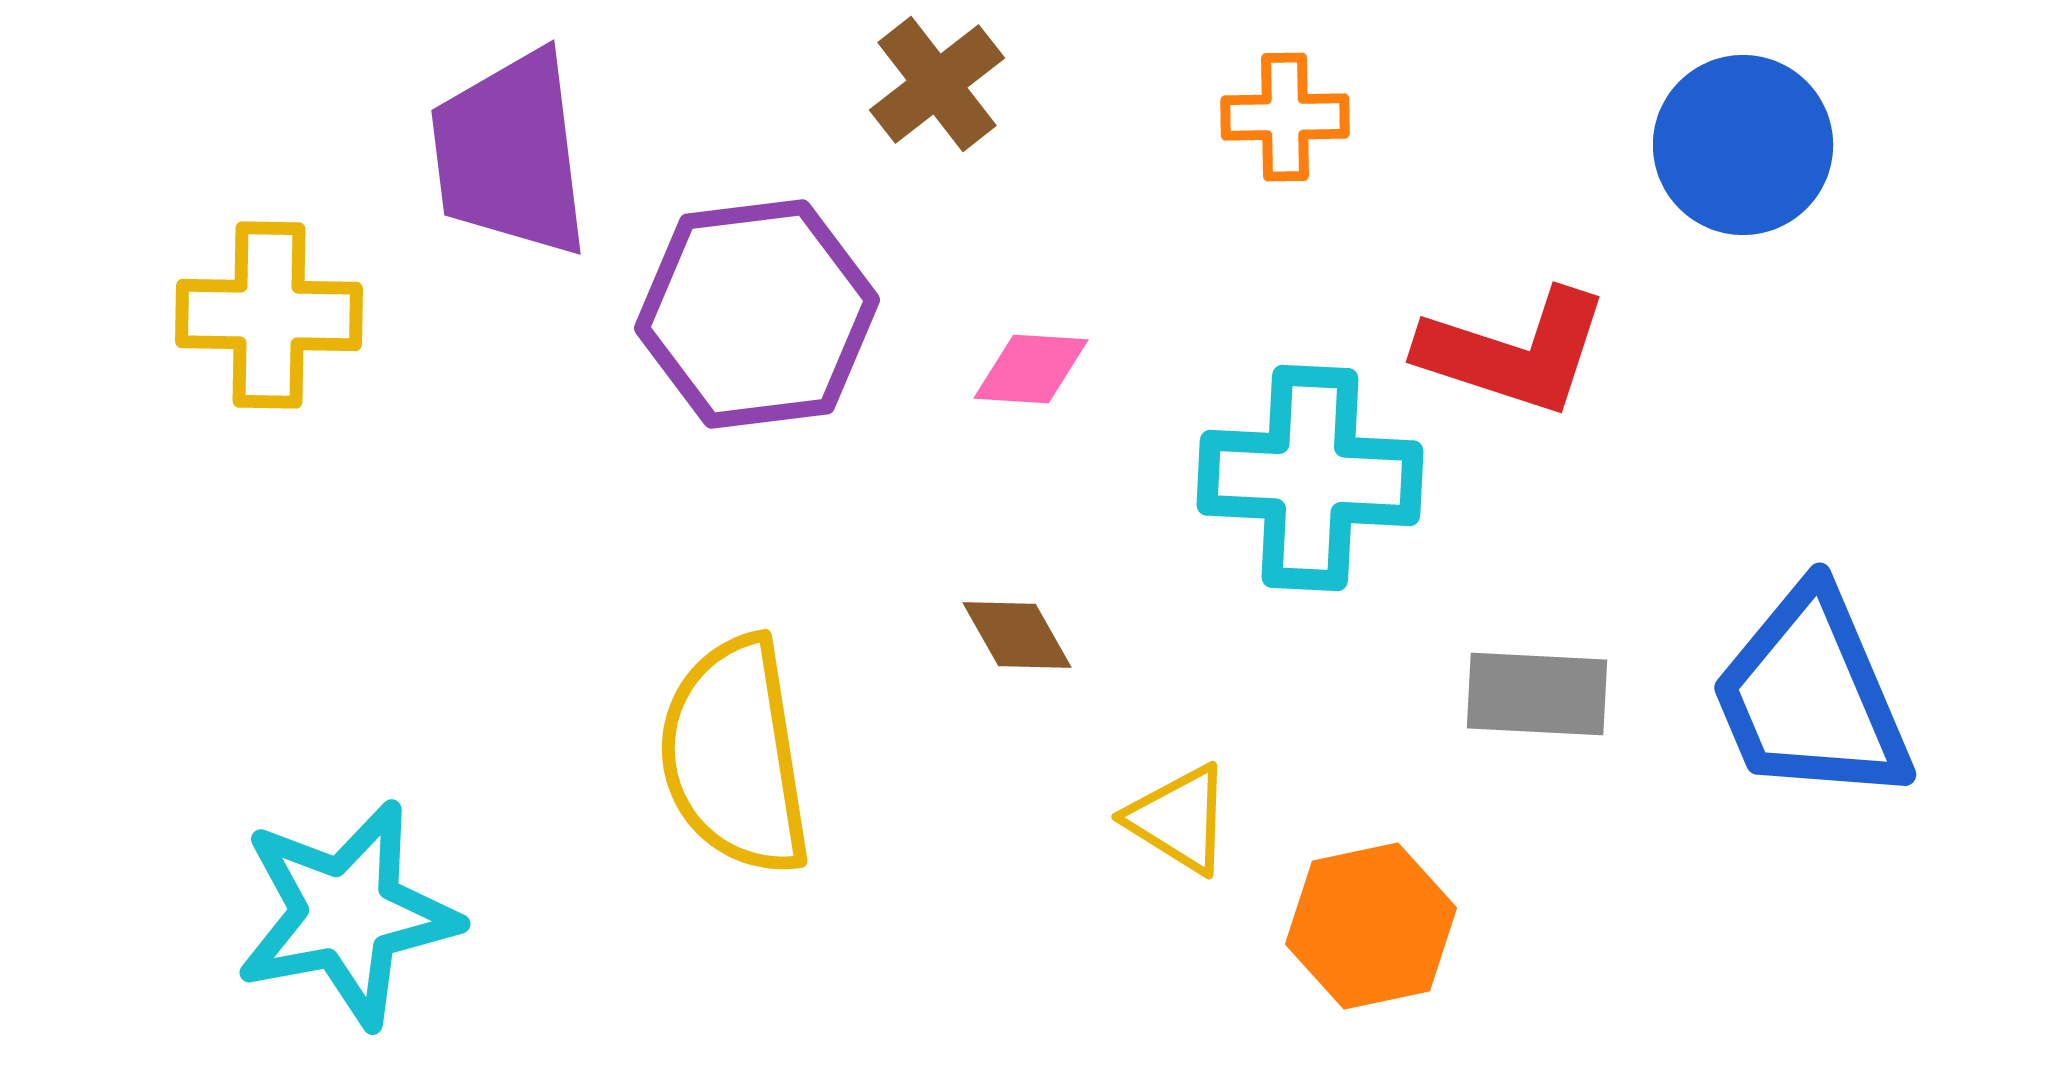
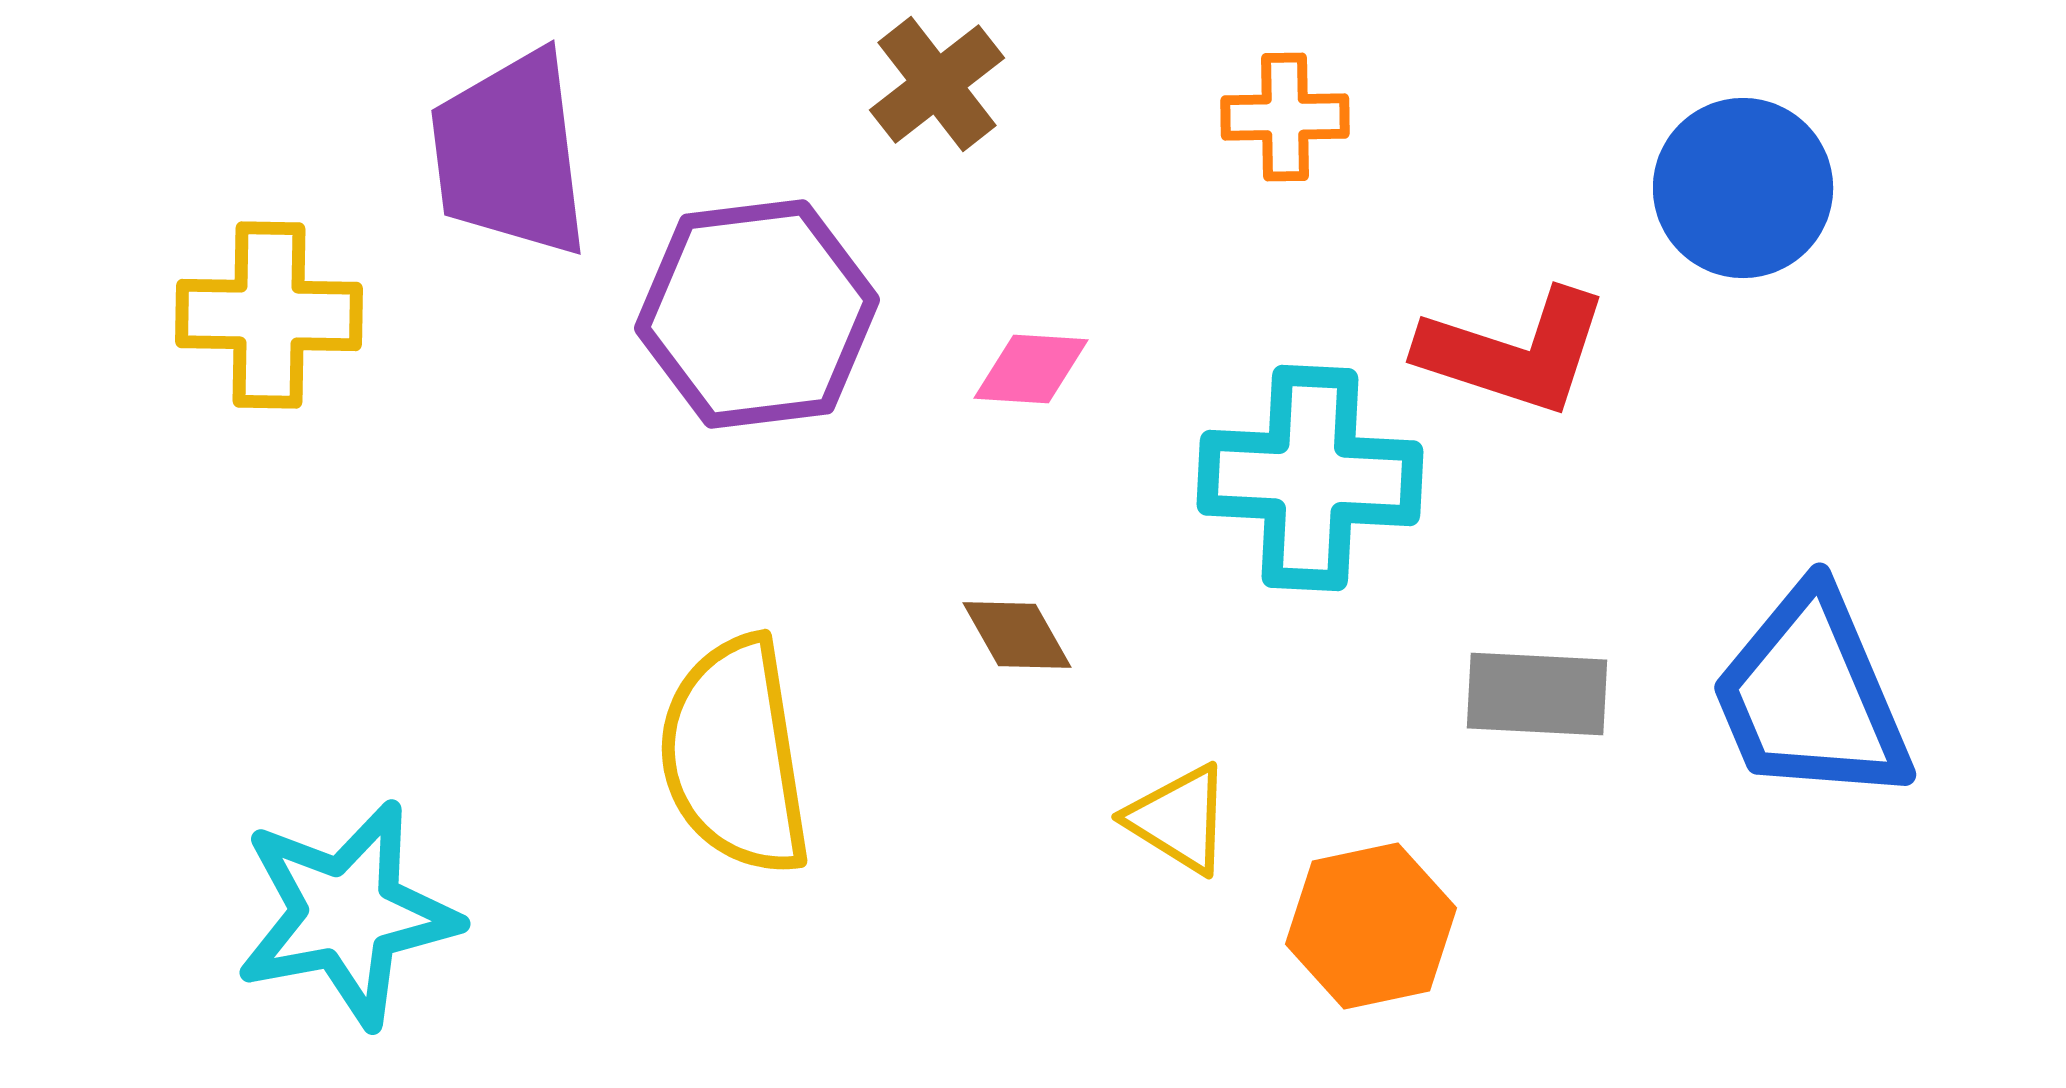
blue circle: moved 43 px down
